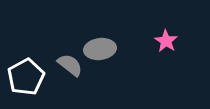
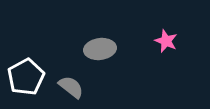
pink star: rotated 10 degrees counterclockwise
gray semicircle: moved 1 px right, 22 px down
